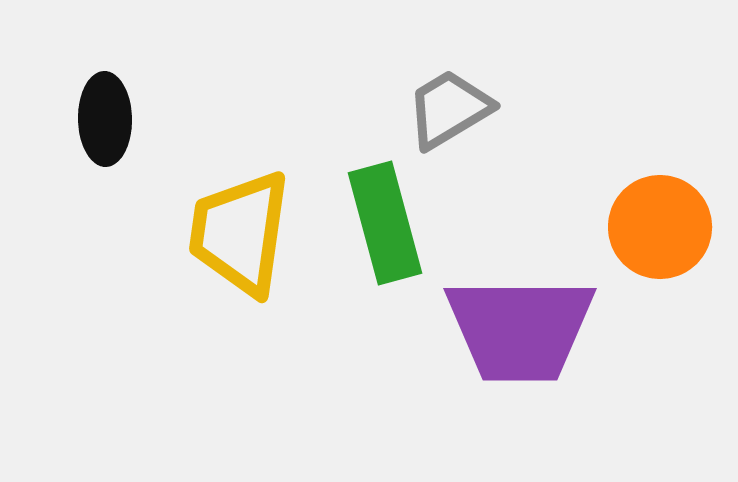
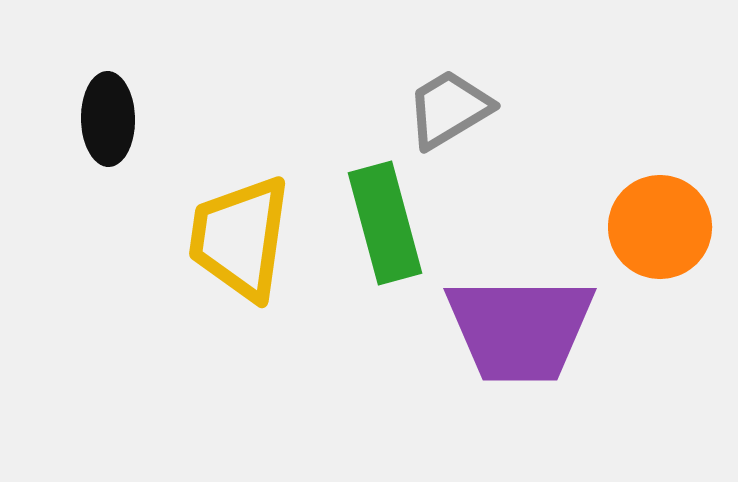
black ellipse: moved 3 px right
yellow trapezoid: moved 5 px down
